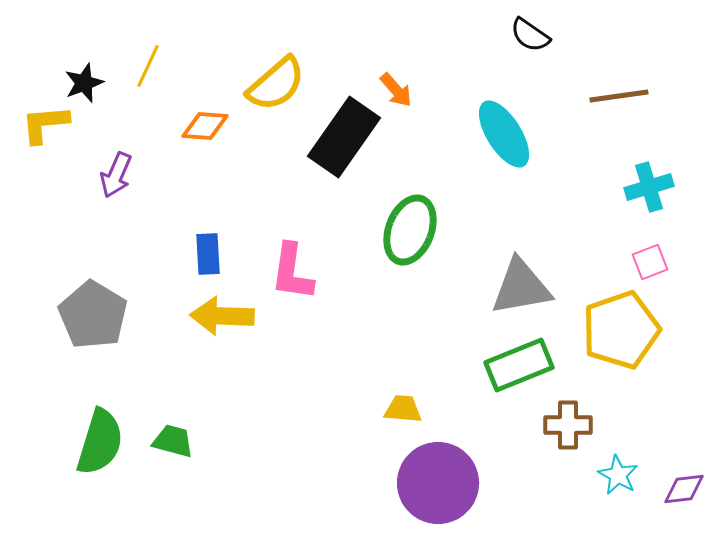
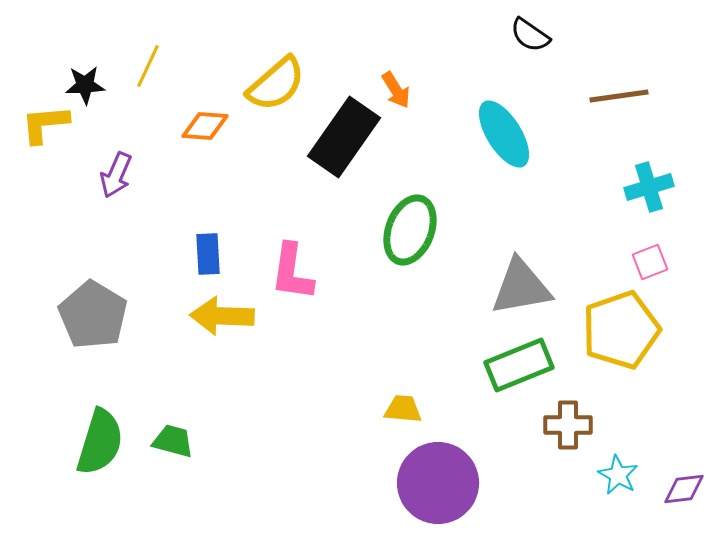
black star: moved 1 px right, 2 px down; rotated 18 degrees clockwise
orange arrow: rotated 9 degrees clockwise
